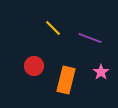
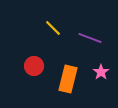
orange rectangle: moved 2 px right, 1 px up
